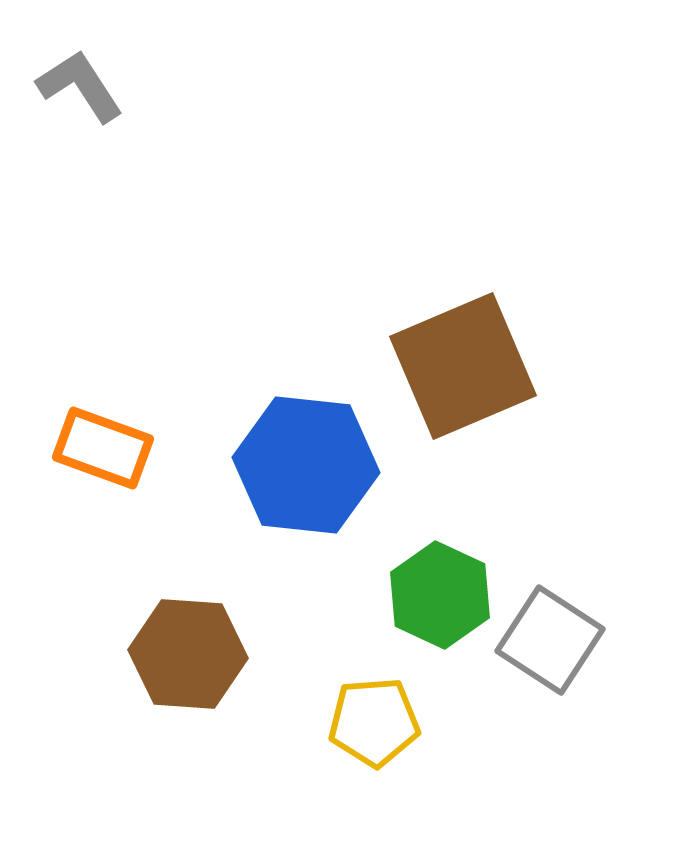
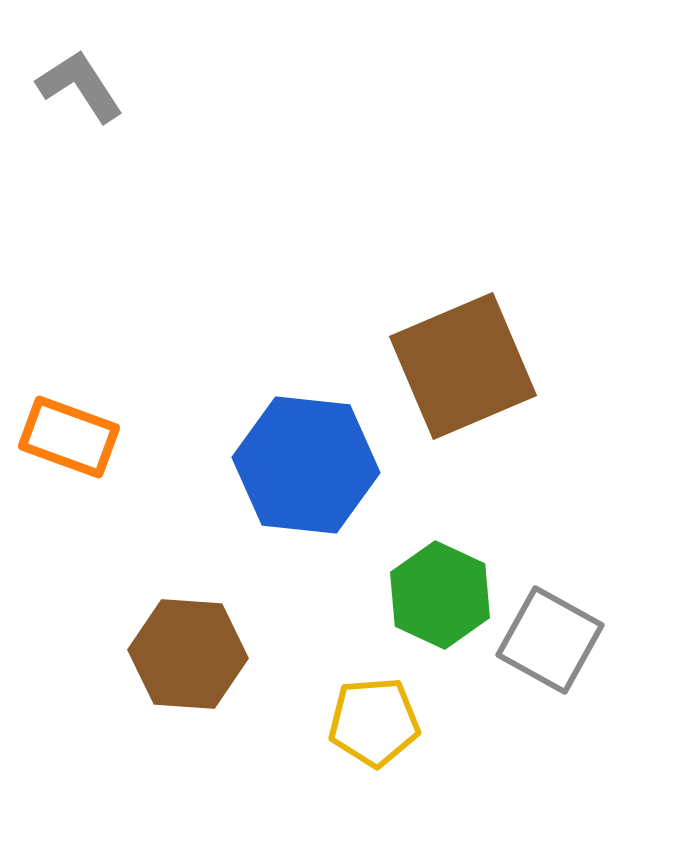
orange rectangle: moved 34 px left, 11 px up
gray square: rotated 4 degrees counterclockwise
